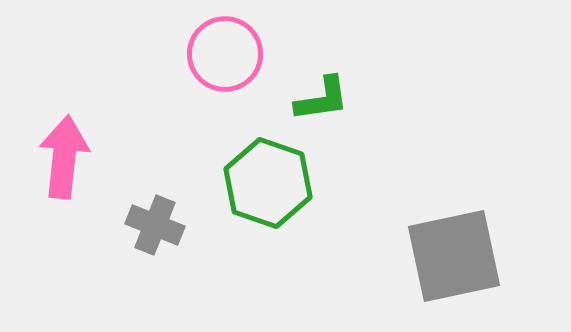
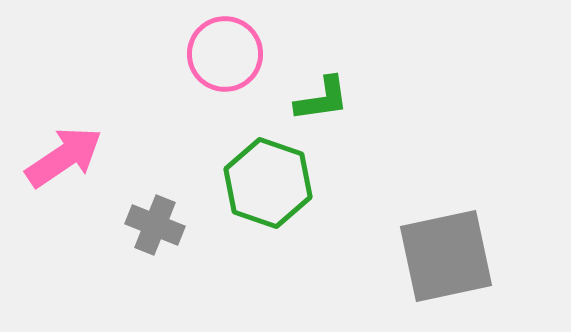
pink arrow: rotated 50 degrees clockwise
gray square: moved 8 px left
